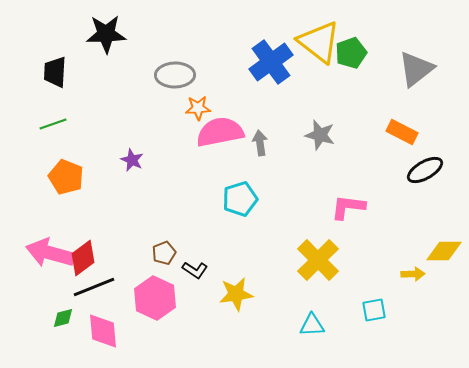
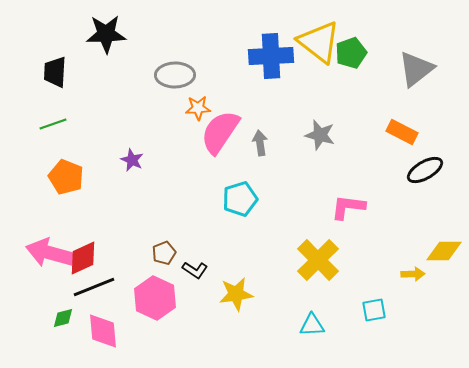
blue cross: moved 6 px up; rotated 33 degrees clockwise
pink semicircle: rotated 45 degrees counterclockwise
red diamond: rotated 12 degrees clockwise
